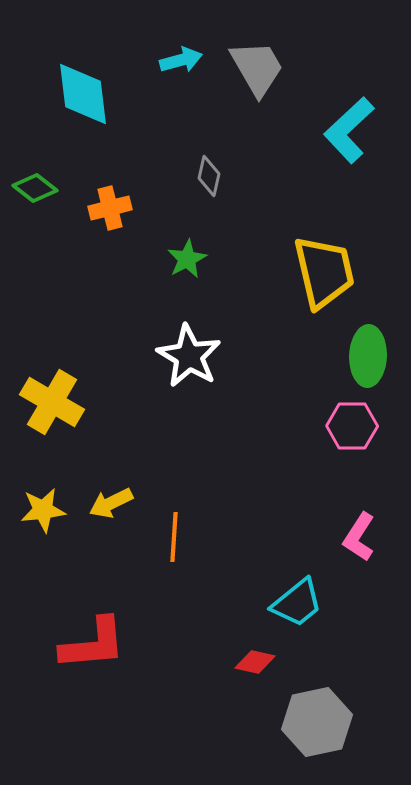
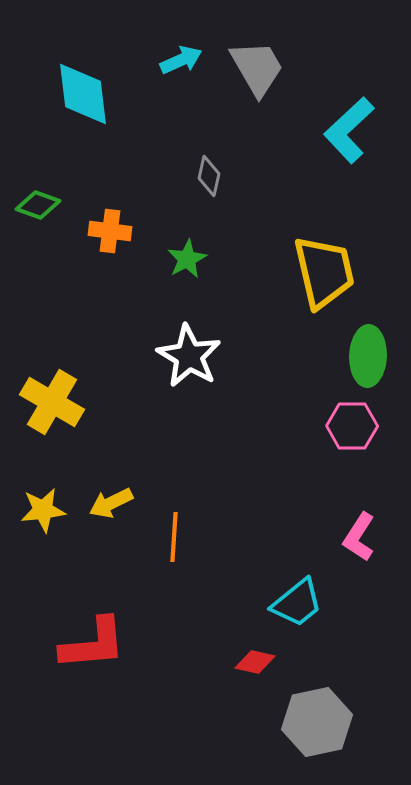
cyan arrow: rotated 9 degrees counterclockwise
green diamond: moved 3 px right, 17 px down; rotated 18 degrees counterclockwise
orange cross: moved 23 px down; rotated 21 degrees clockwise
